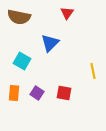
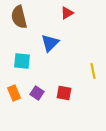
red triangle: rotated 24 degrees clockwise
brown semicircle: rotated 65 degrees clockwise
cyan square: rotated 24 degrees counterclockwise
orange rectangle: rotated 28 degrees counterclockwise
